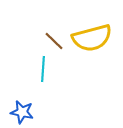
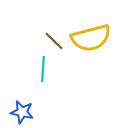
yellow semicircle: moved 1 px left
